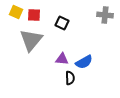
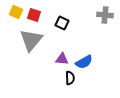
red square: rotated 16 degrees clockwise
